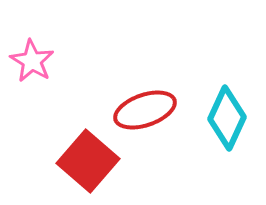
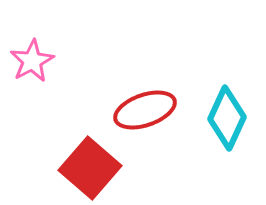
pink star: rotated 12 degrees clockwise
red square: moved 2 px right, 7 px down
